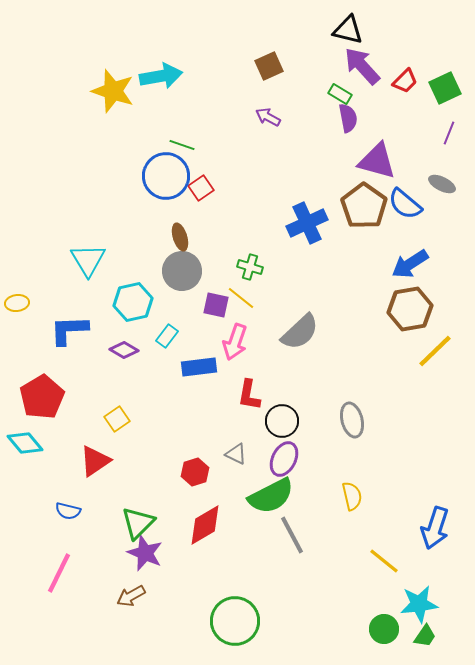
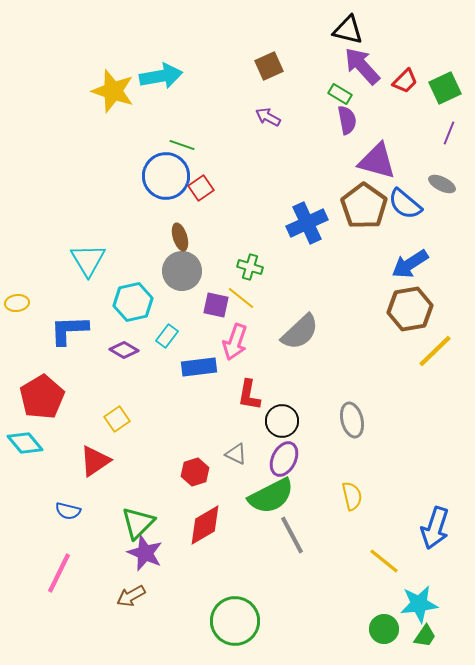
purple semicircle at (348, 118): moved 1 px left, 2 px down
